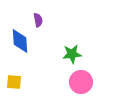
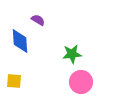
purple semicircle: rotated 48 degrees counterclockwise
yellow square: moved 1 px up
